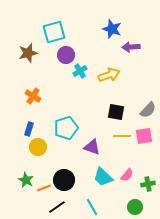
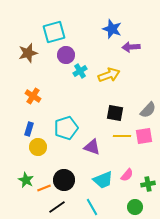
black square: moved 1 px left, 1 px down
cyan trapezoid: moved 3 px down; rotated 65 degrees counterclockwise
